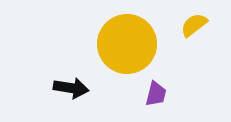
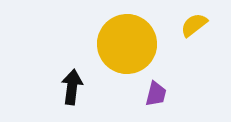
black arrow: moved 1 px right, 1 px up; rotated 92 degrees counterclockwise
